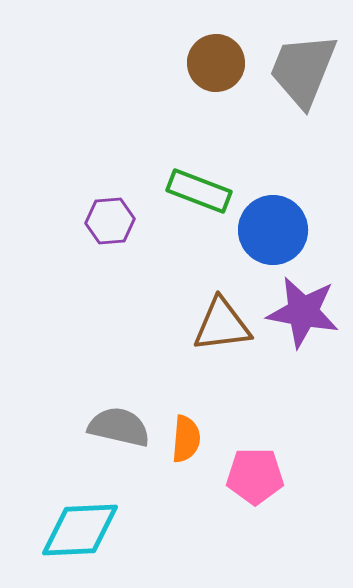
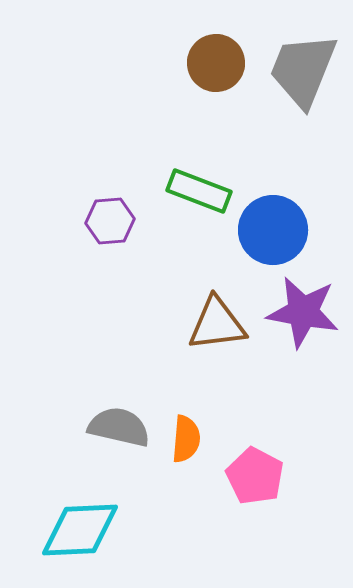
brown triangle: moved 5 px left, 1 px up
pink pentagon: rotated 28 degrees clockwise
